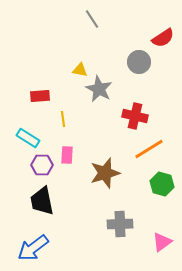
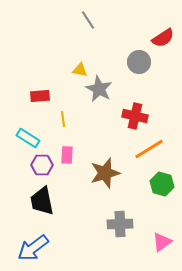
gray line: moved 4 px left, 1 px down
